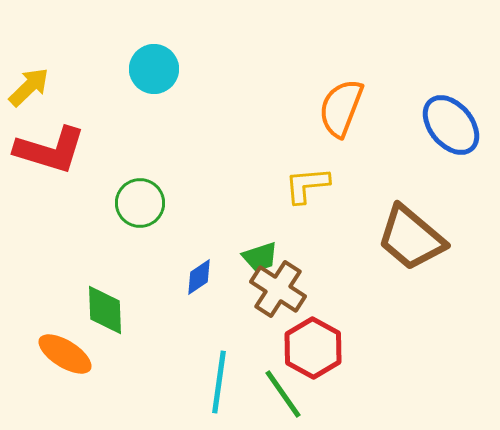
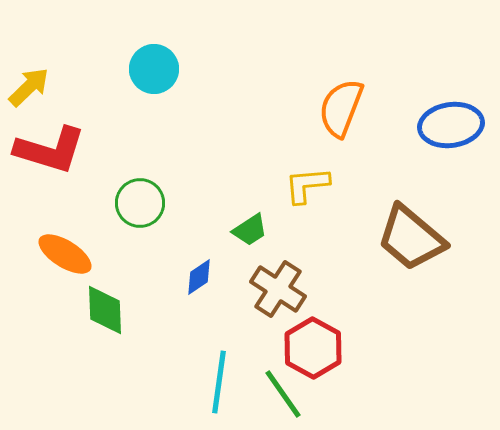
blue ellipse: rotated 58 degrees counterclockwise
green trapezoid: moved 10 px left, 27 px up; rotated 15 degrees counterclockwise
orange ellipse: moved 100 px up
